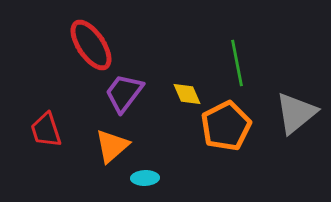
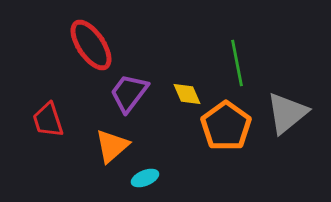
purple trapezoid: moved 5 px right
gray triangle: moved 9 px left
orange pentagon: rotated 9 degrees counterclockwise
red trapezoid: moved 2 px right, 10 px up
cyan ellipse: rotated 20 degrees counterclockwise
